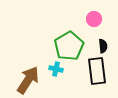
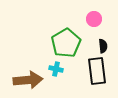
green pentagon: moved 3 px left, 3 px up
brown arrow: rotated 52 degrees clockwise
